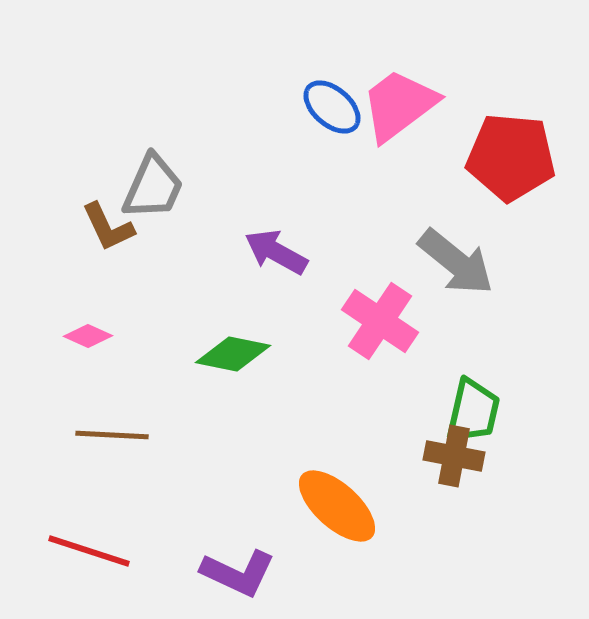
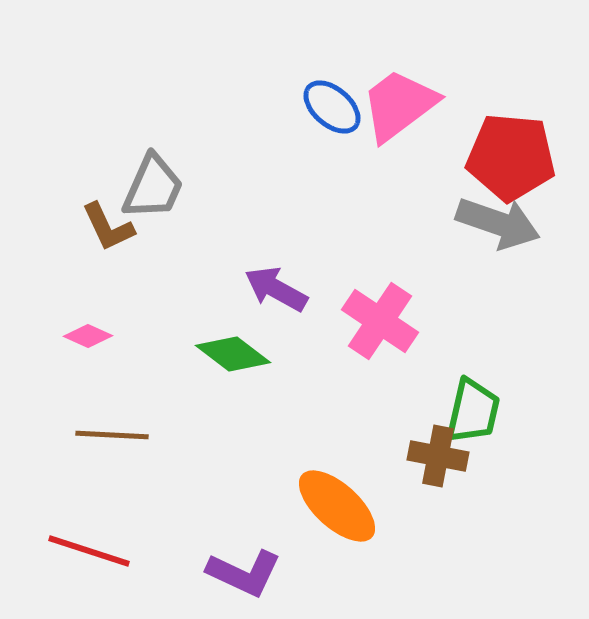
purple arrow: moved 37 px down
gray arrow: moved 42 px right, 39 px up; rotated 20 degrees counterclockwise
green diamond: rotated 26 degrees clockwise
brown cross: moved 16 px left
purple L-shape: moved 6 px right
